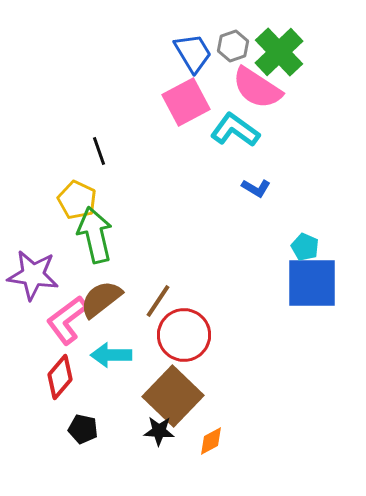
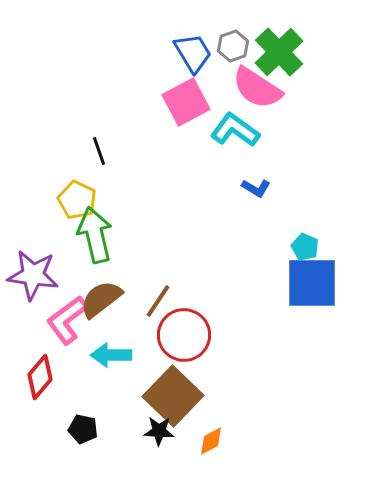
red diamond: moved 20 px left
